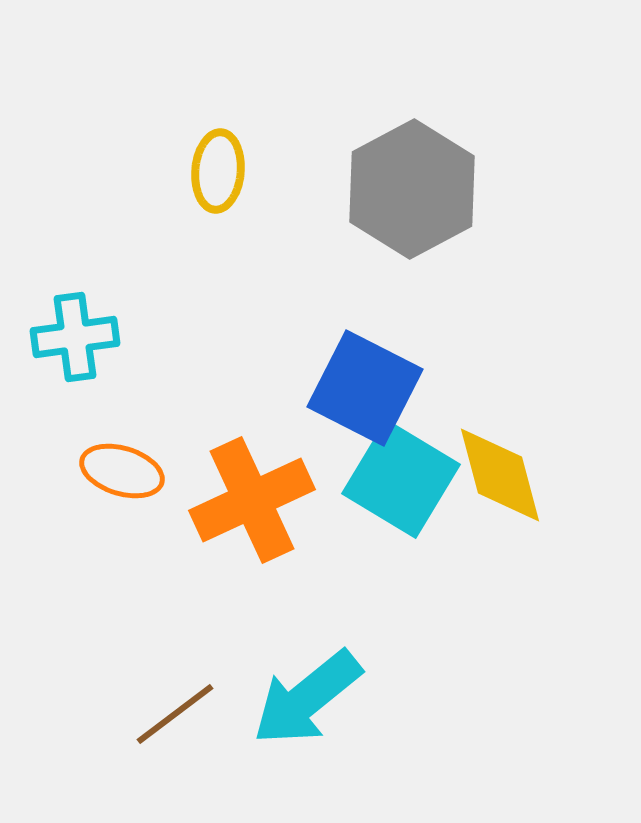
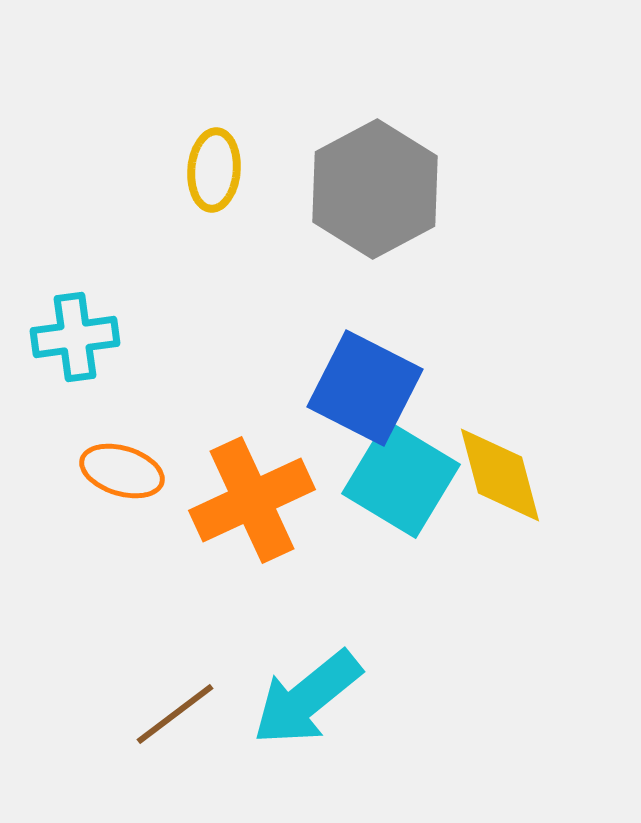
yellow ellipse: moved 4 px left, 1 px up
gray hexagon: moved 37 px left
